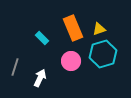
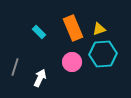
cyan rectangle: moved 3 px left, 6 px up
cyan hexagon: rotated 12 degrees clockwise
pink circle: moved 1 px right, 1 px down
